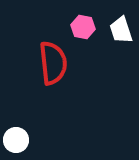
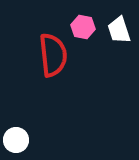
white trapezoid: moved 2 px left
red semicircle: moved 8 px up
